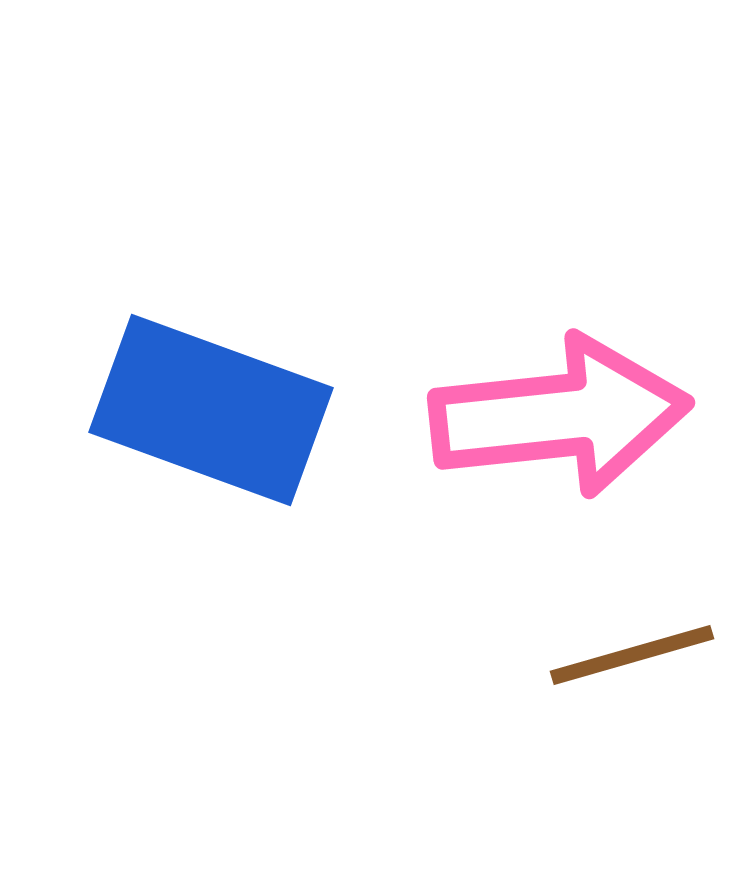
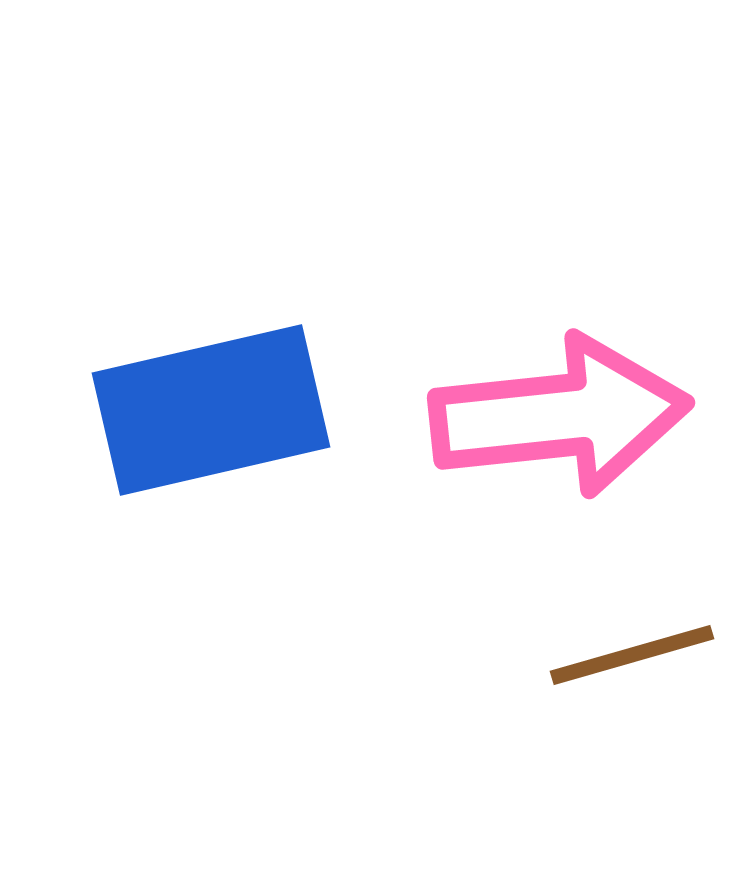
blue rectangle: rotated 33 degrees counterclockwise
